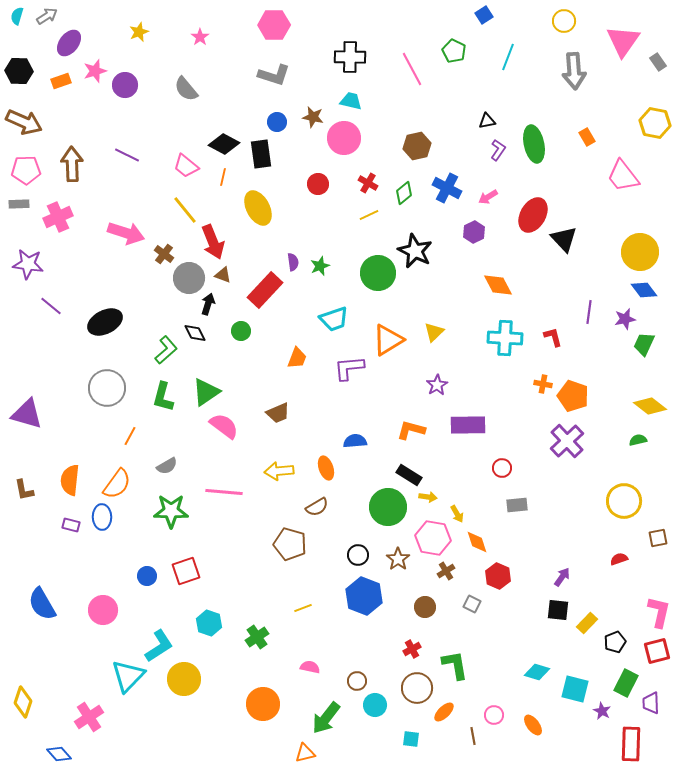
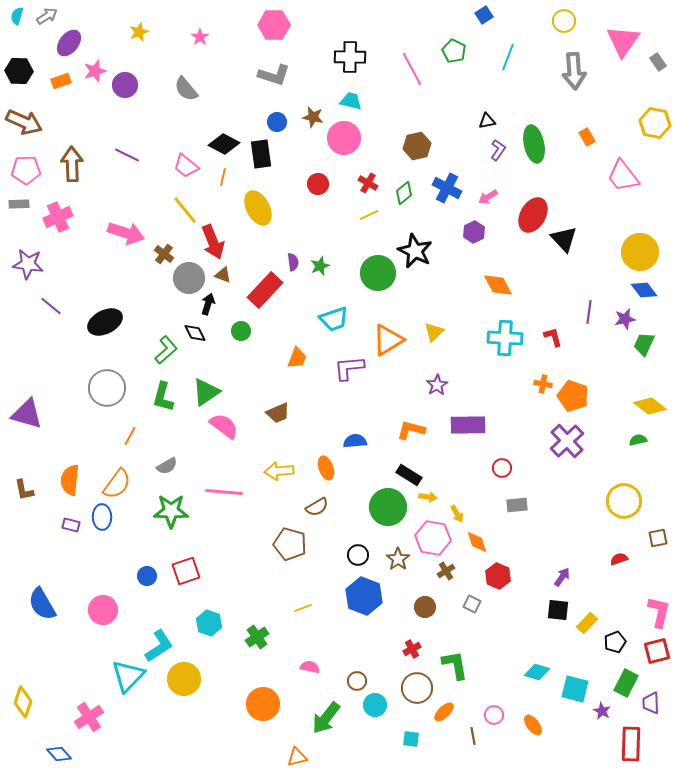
orange triangle at (305, 753): moved 8 px left, 4 px down
